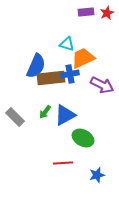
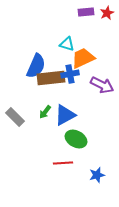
green ellipse: moved 7 px left, 1 px down
